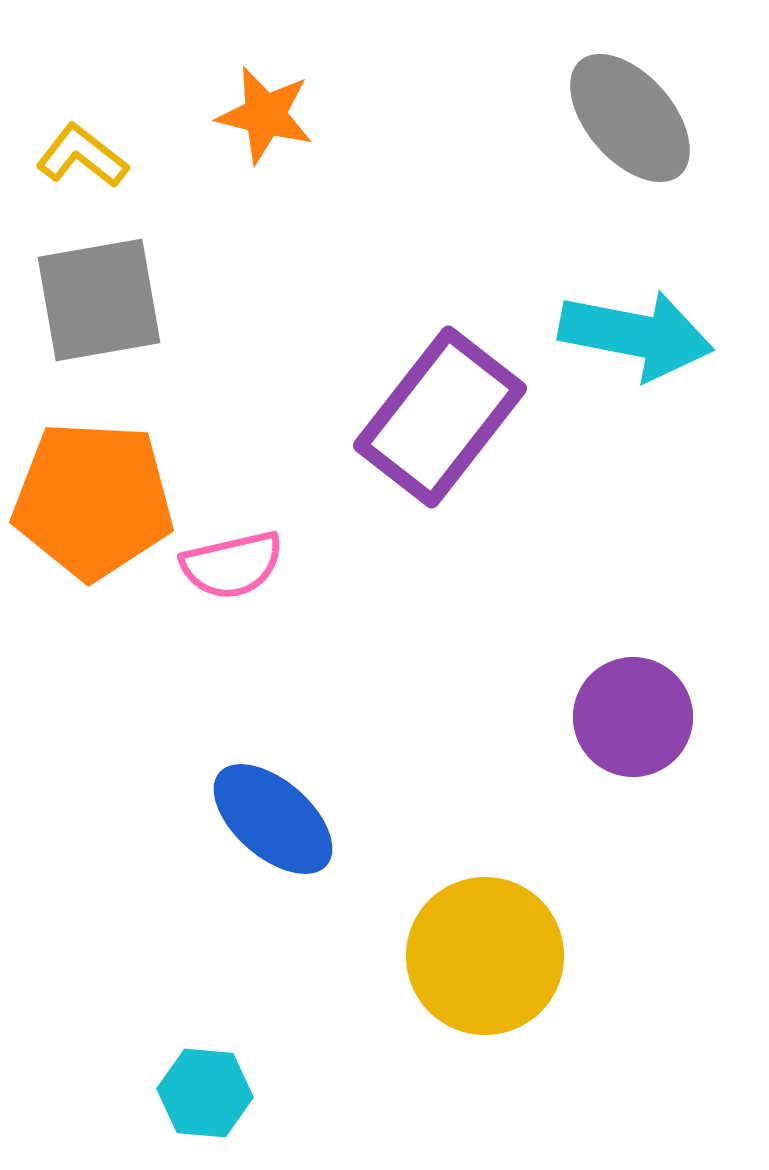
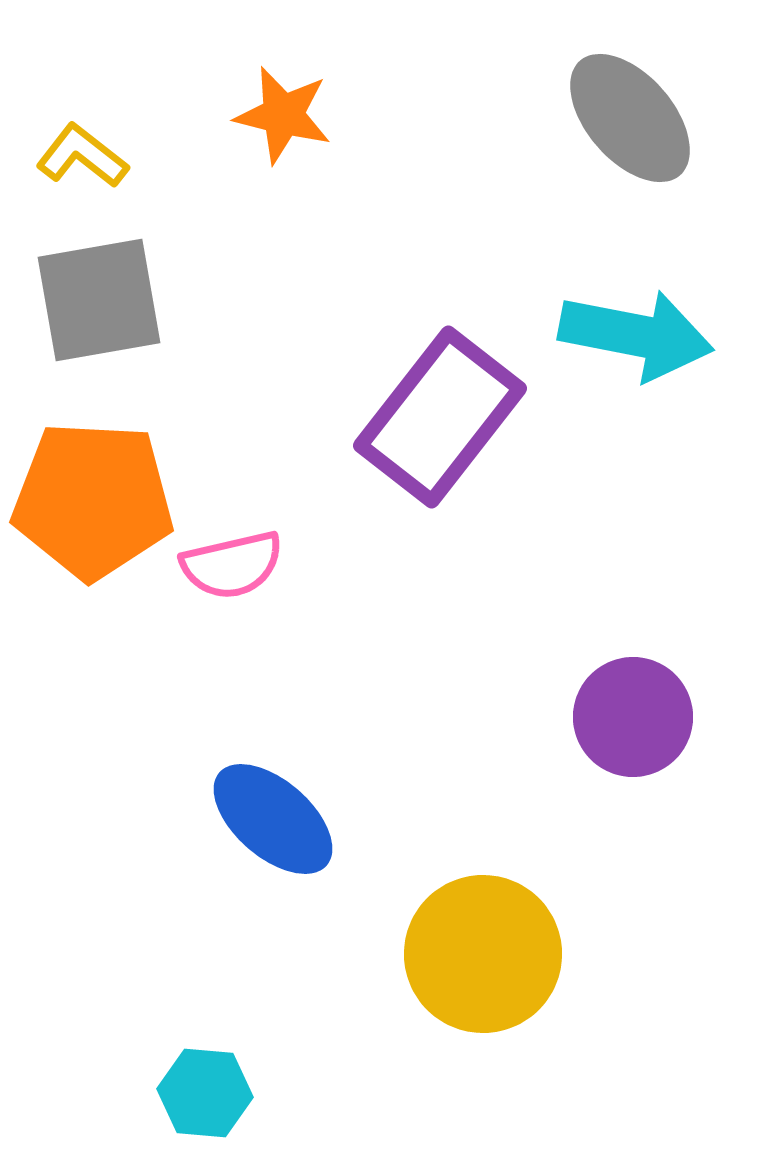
orange star: moved 18 px right
yellow circle: moved 2 px left, 2 px up
